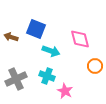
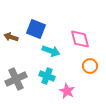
orange circle: moved 5 px left
pink star: moved 2 px right
